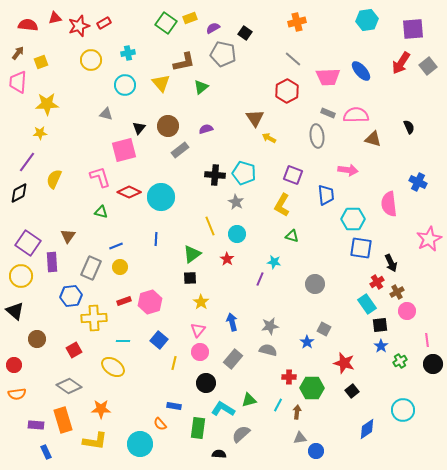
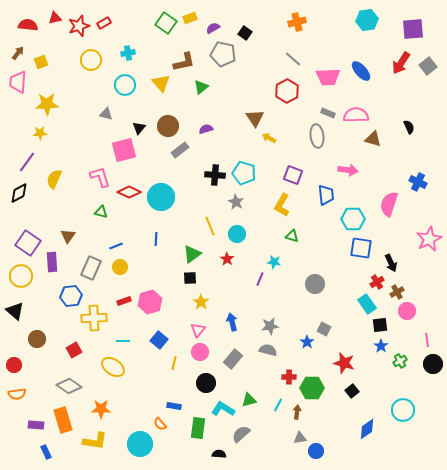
pink semicircle at (389, 204): rotated 25 degrees clockwise
